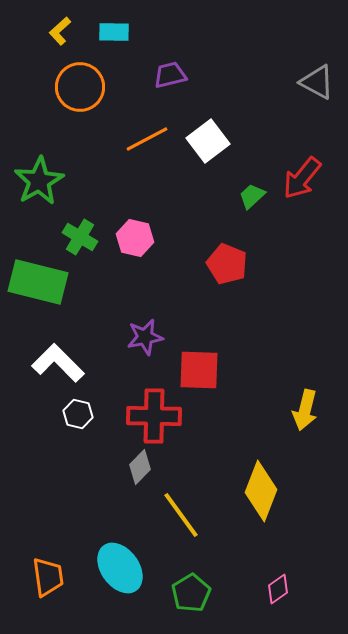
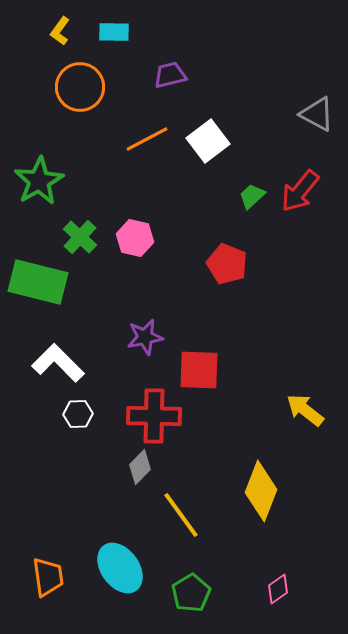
yellow L-shape: rotated 12 degrees counterclockwise
gray triangle: moved 32 px down
red arrow: moved 2 px left, 13 px down
green cross: rotated 12 degrees clockwise
yellow arrow: rotated 114 degrees clockwise
white hexagon: rotated 16 degrees counterclockwise
